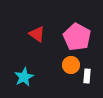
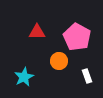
red triangle: moved 2 px up; rotated 36 degrees counterclockwise
orange circle: moved 12 px left, 4 px up
white rectangle: rotated 24 degrees counterclockwise
